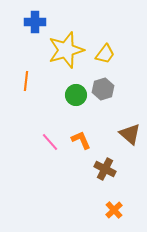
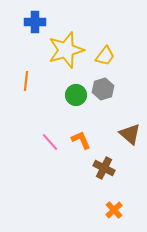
yellow trapezoid: moved 2 px down
brown cross: moved 1 px left, 1 px up
